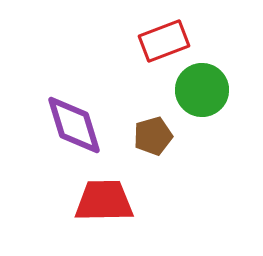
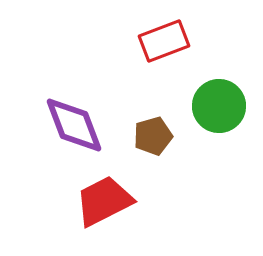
green circle: moved 17 px right, 16 px down
purple diamond: rotated 4 degrees counterclockwise
red trapezoid: rotated 26 degrees counterclockwise
